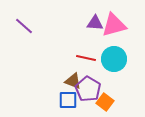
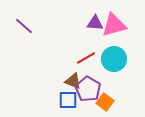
red line: rotated 42 degrees counterclockwise
